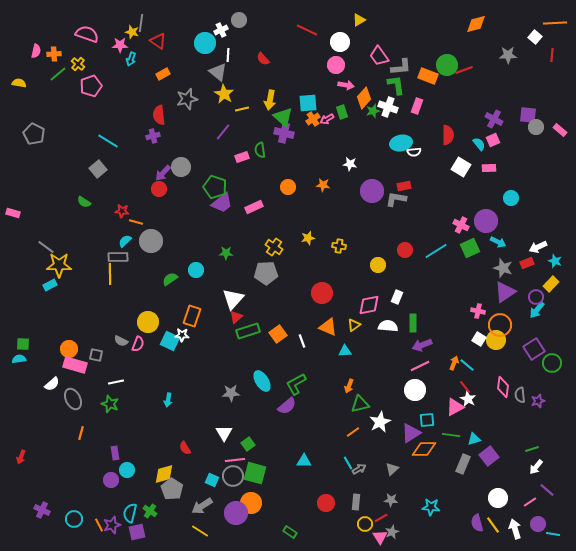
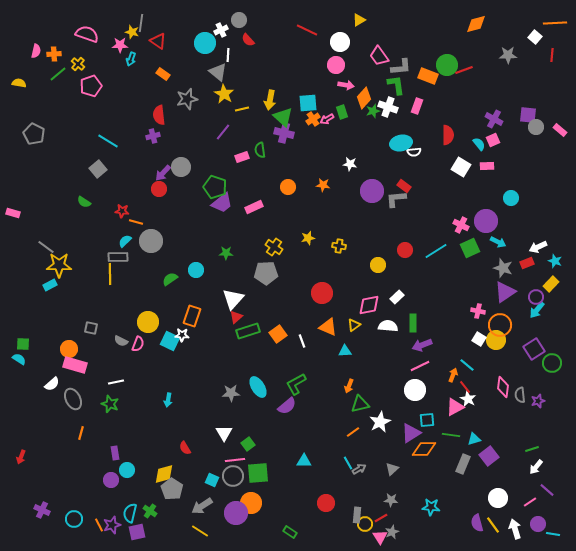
red semicircle at (263, 59): moved 15 px left, 19 px up
orange rectangle at (163, 74): rotated 64 degrees clockwise
pink rectangle at (489, 168): moved 2 px left, 2 px up
red rectangle at (404, 186): rotated 48 degrees clockwise
gray L-shape at (396, 199): rotated 15 degrees counterclockwise
white rectangle at (397, 297): rotated 24 degrees clockwise
gray square at (96, 355): moved 5 px left, 27 px up
cyan semicircle at (19, 359): rotated 40 degrees clockwise
orange arrow at (454, 363): moved 1 px left, 12 px down
cyan ellipse at (262, 381): moved 4 px left, 6 px down
green square at (255, 473): moved 3 px right; rotated 20 degrees counterclockwise
gray rectangle at (356, 502): moved 1 px right, 13 px down
